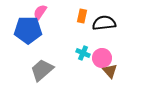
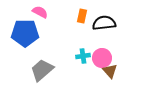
pink semicircle: rotated 84 degrees clockwise
blue pentagon: moved 3 px left, 3 px down
cyan cross: moved 3 px down; rotated 32 degrees counterclockwise
